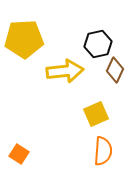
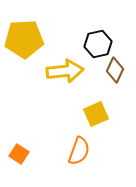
orange semicircle: moved 24 px left; rotated 16 degrees clockwise
